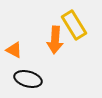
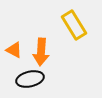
orange arrow: moved 14 px left, 12 px down
black ellipse: moved 2 px right; rotated 28 degrees counterclockwise
